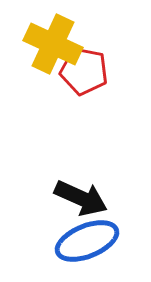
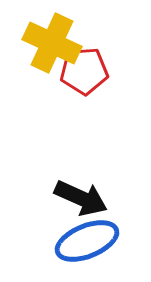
yellow cross: moved 1 px left, 1 px up
red pentagon: rotated 15 degrees counterclockwise
